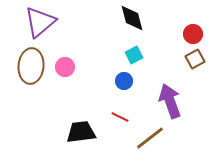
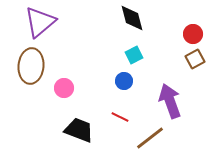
pink circle: moved 1 px left, 21 px down
black trapezoid: moved 2 px left, 2 px up; rotated 28 degrees clockwise
